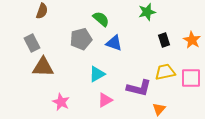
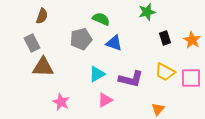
brown semicircle: moved 5 px down
green semicircle: rotated 18 degrees counterclockwise
black rectangle: moved 1 px right, 2 px up
yellow trapezoid: rotated 140 degrees counterclockwise
purple L-shape: moved 8 px left, 9 px up
orange triangle: moved 1 px left
